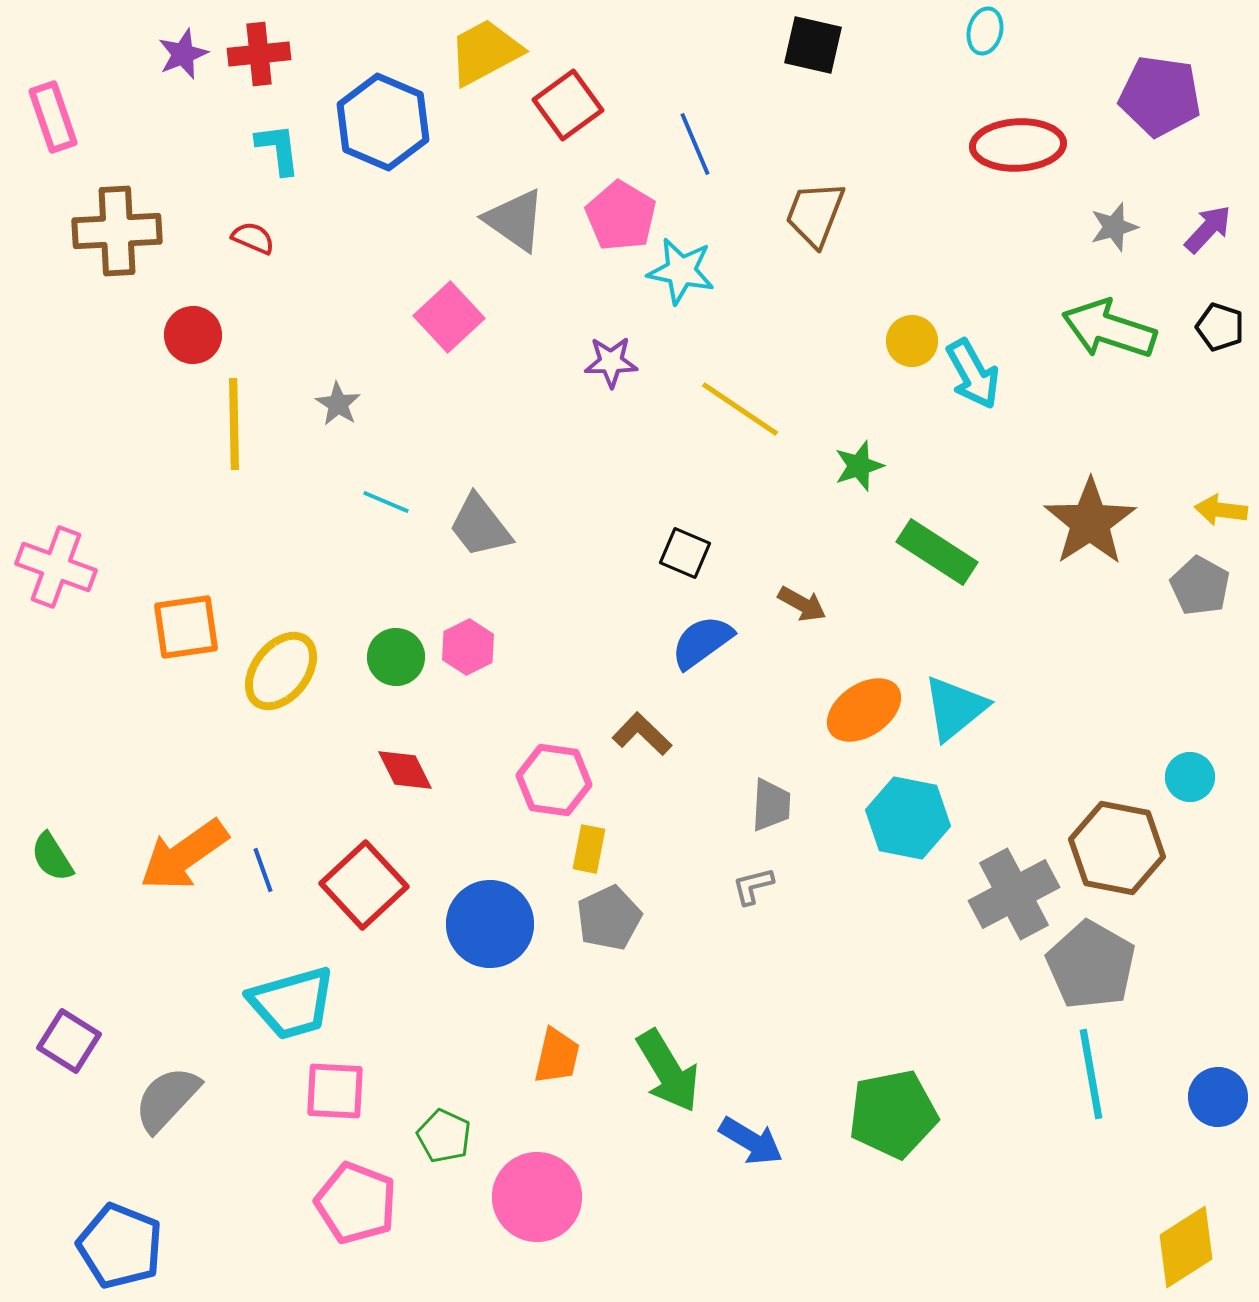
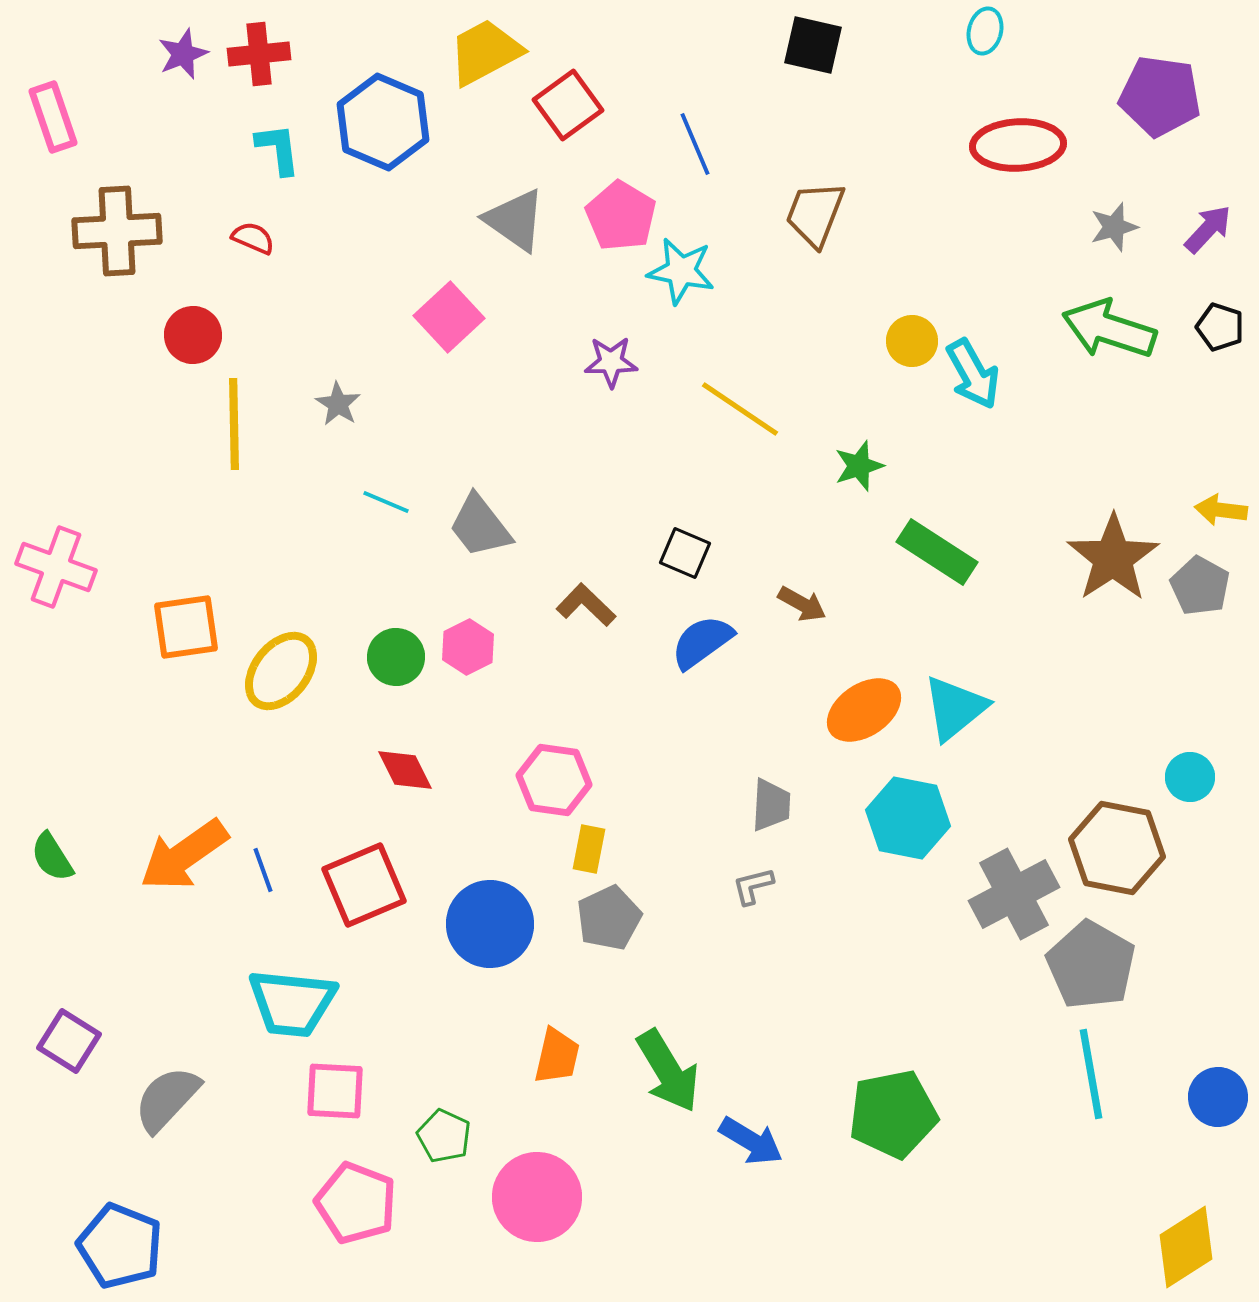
brown star at (1090, 522): moved 23 px right, 36 px down
brown L-shape at (642, 734): moved 56 px left, 129 px up
red square at (364, 885): rotated 20 degrees clockwise
cyan trapezoid at (292, 1003): rotated 22 degrees clockwise
